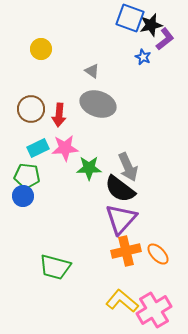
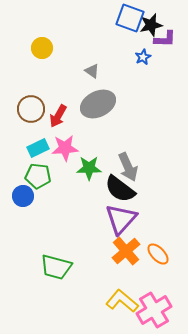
purple L-shape: rotated 40 degrees clockwise
yellow circle: moved 1 px right, 1 px up
blue star: rotated 21 degrees clockwise
gray ellipse: rotated 44 degrees counterclockwise
red arrow: moved 1 px left, 1 px down; rotated 25 degrees clockwise
green pentagon: moved 11 px right
orange cross: rotated 28 degrees counterclockwise
green trapezoid: moved 1 px right
